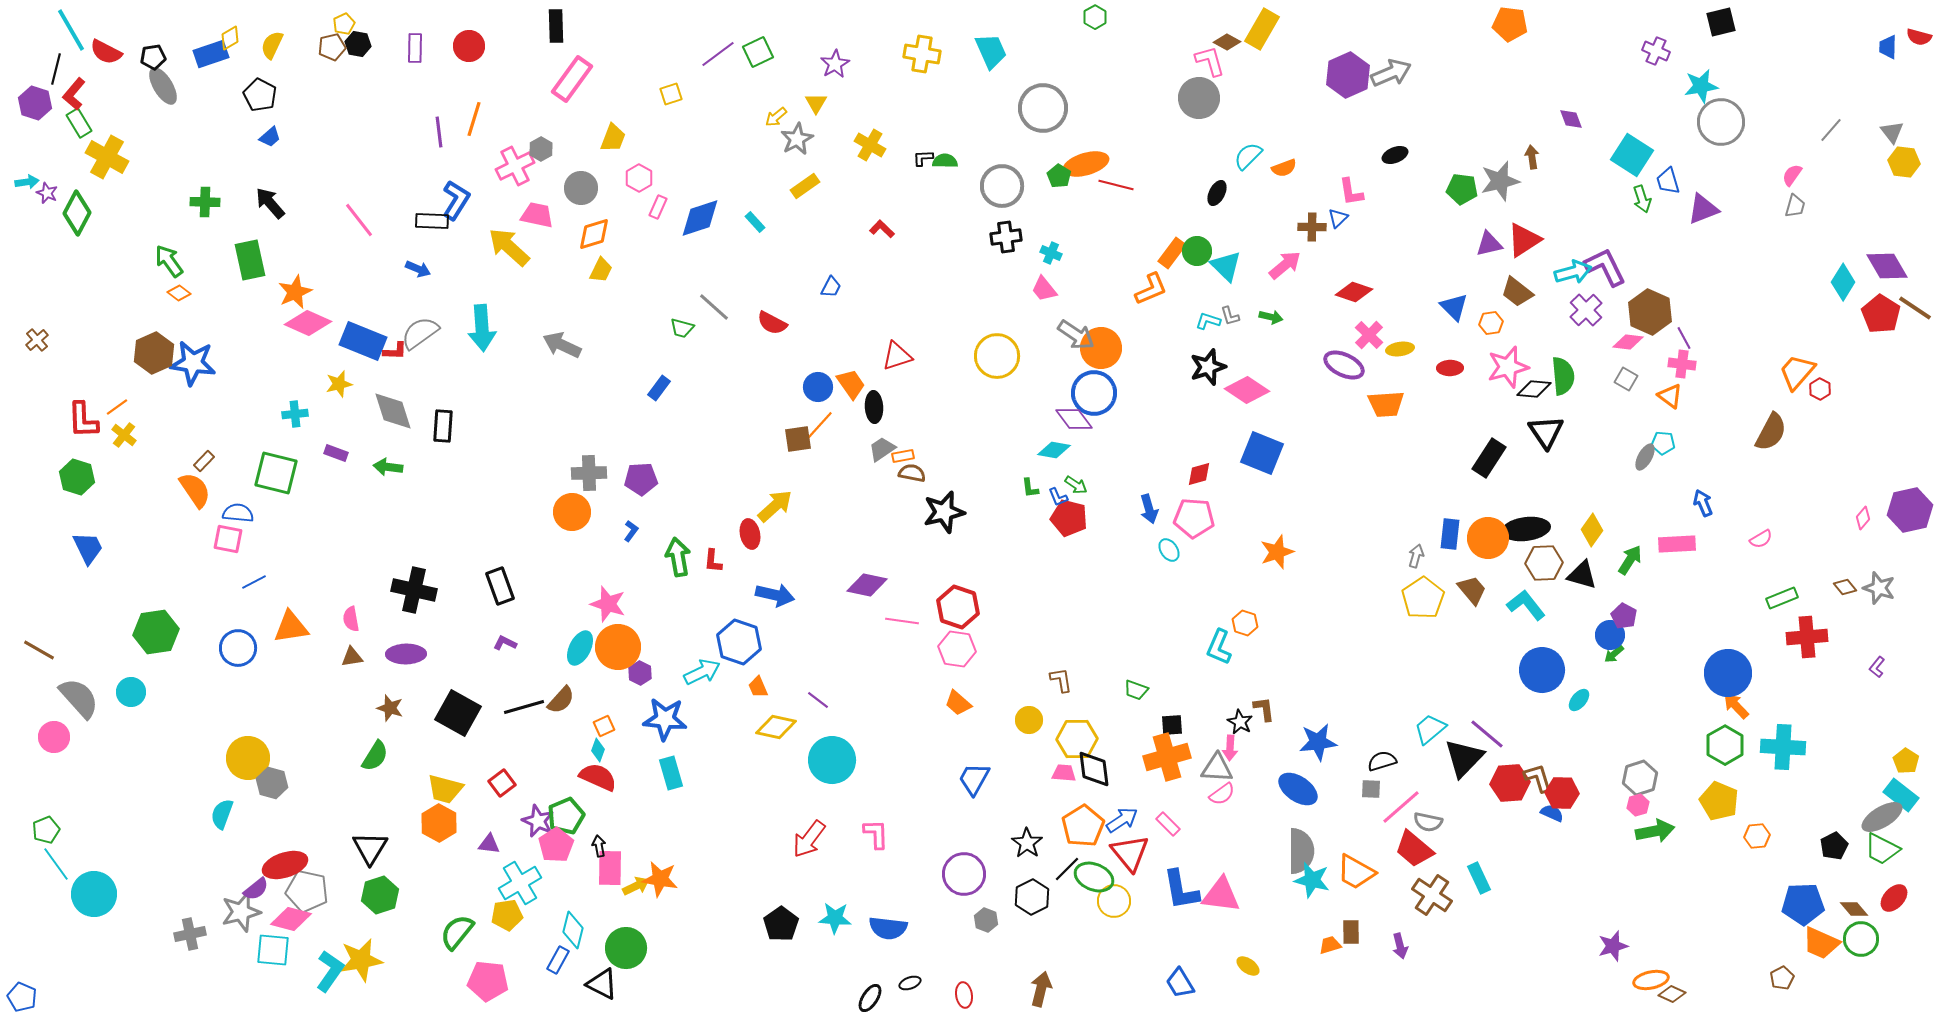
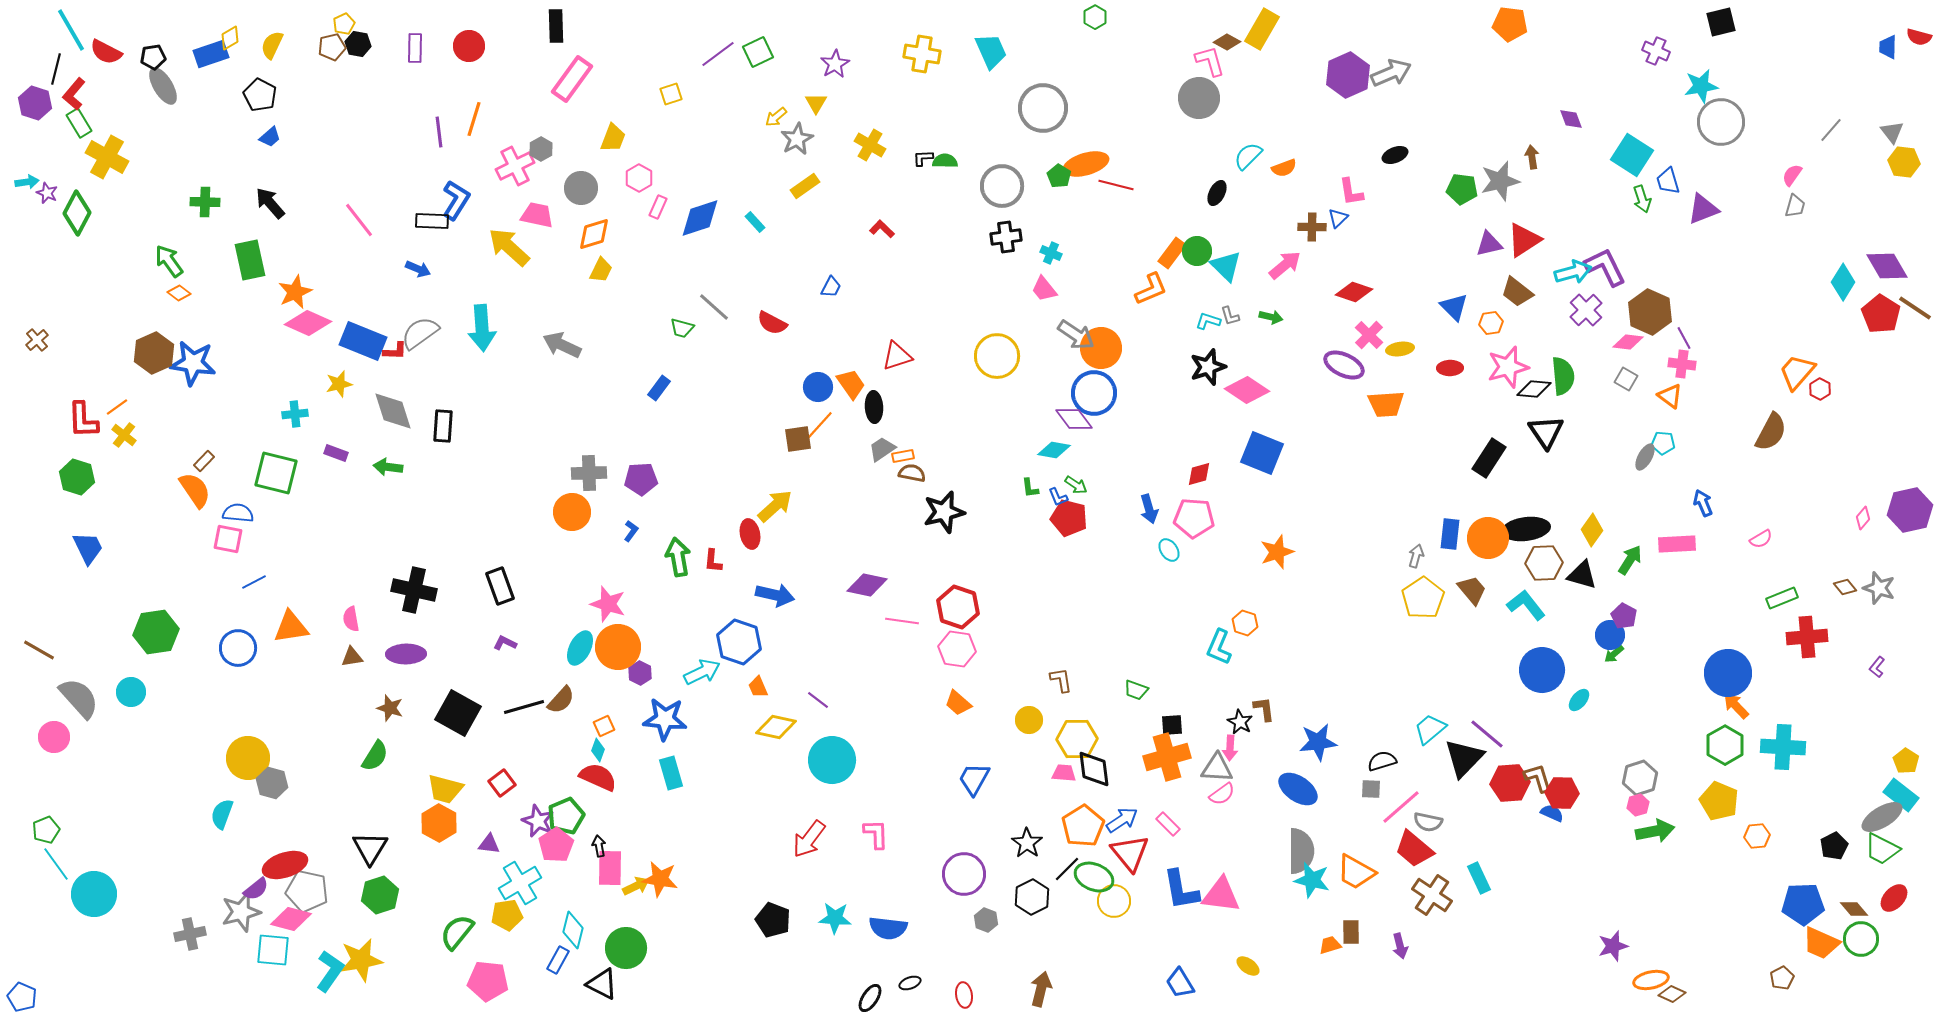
black pentagon at (781, 924): moved 8 px left, 4 px up; rotated 16 degrees counterclockwise
